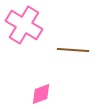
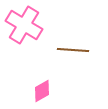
pink diamond: moved 1 px right, 3 px up; rotated 10 degrees counterclockwise
